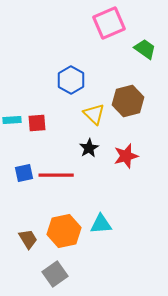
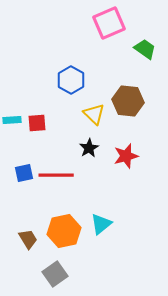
brown hexagon: rotated 20 degrees clockwise
cyan triangle: rotated 35 degrees counterclockwise
